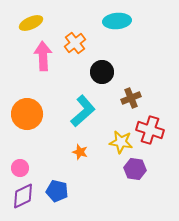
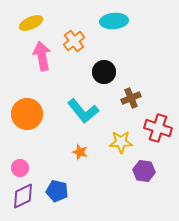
cyan ellipse: moved 3 px left
orange cross: moved 1 px left, 2 px up
pink arrow: moved 1 px left; rotated 8 degrees counterclockwise
black circle: moved 2 px right
cyan L-shape: rotated 92 degrees clockwise
red cross: moved 8 px right, 2 px up
yellow star: rotated 10 degrees counterclockwise
purple hexagon: moved 9 px right, 2 px down
